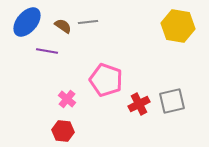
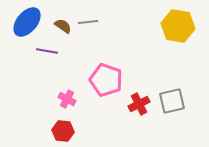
pink cross: rotated 12 degrees counterclockwise
